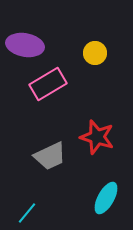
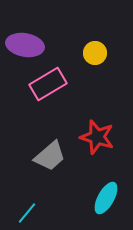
gray trapezoid: rotated 16 degrees counterclockwise
